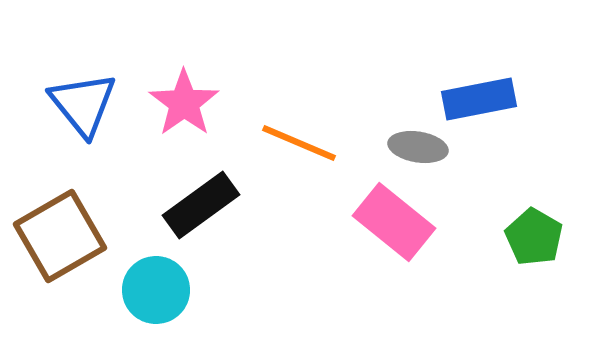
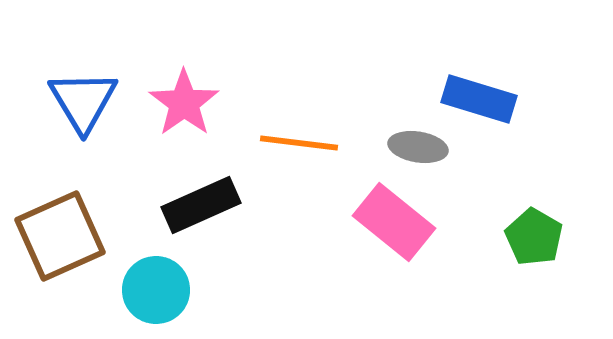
blue rectangle: rotated 28 degrees clockwise
blue triangle: moved 3 px up; rotated 8 degrees clockwise
orange line: rotated 16 degrees counterclockwise
black rectangle: rotated 12 degrees clockwise
brown square: rotated 6 degrees clockwise
